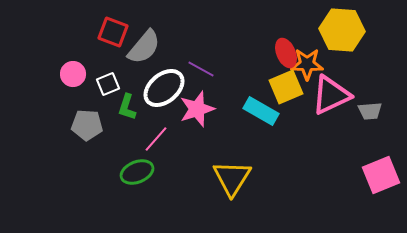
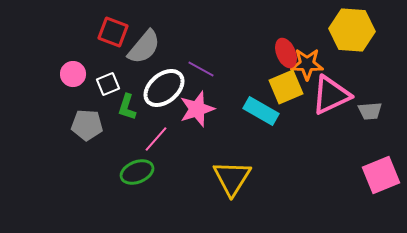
yellow hexagon: moved 10 px right
